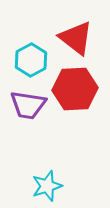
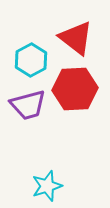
purple trapezoid: rotated 24 degrees counterclockwise
